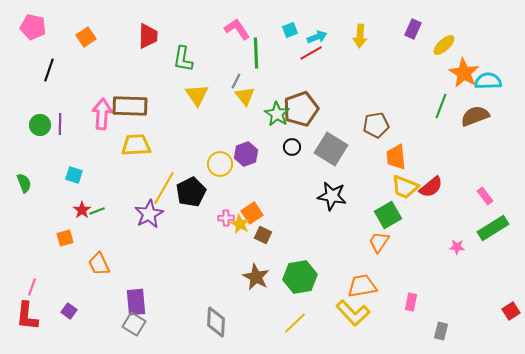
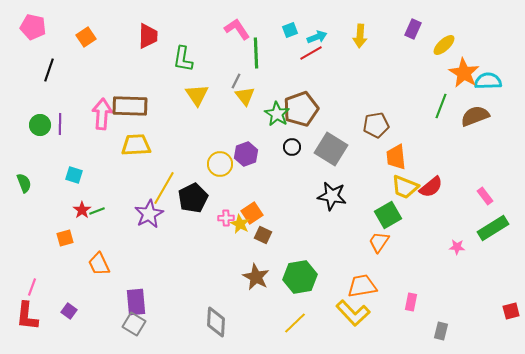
black pentagon at (191, 192): moved 2 px right, 6 px down
red square at (511, 311): rotated 18 degrees clockwise
